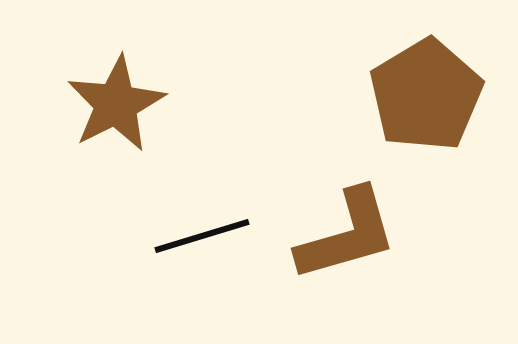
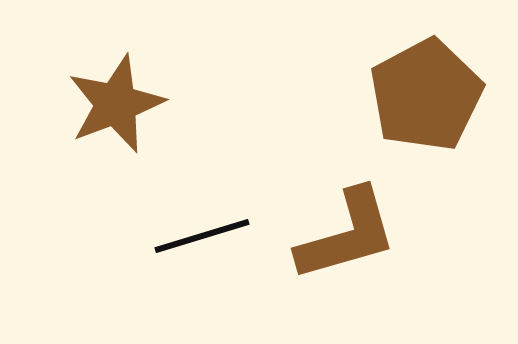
brown pentagon: rotated 3 degrees clockwise
brown star: rotated 6 degrees clockwise
